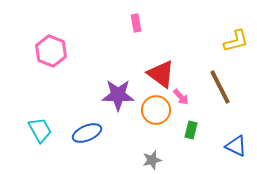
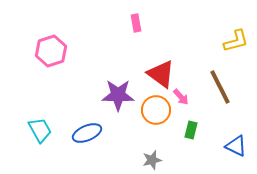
pink hexagon: rotated 20 degrees clockwise
